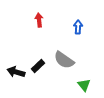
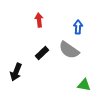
gray semicircle: moved 5 px right, 10 px up
black rectangle: moved 4 px right, 13 px up
black arrow: rotated 84 degrees counterclockwise
green triangle: rotated 40 degrees counterclockwise
